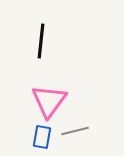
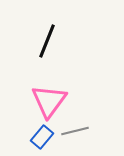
black line: moved 6 px right; rotated 16 degrees clockwise
blue rectangle: rotated 30 degrees clockwise
